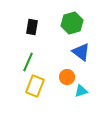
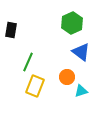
green hexagon: rotated 10 degrees counterclockwise
black rectangle: moved 21 px left, 3 px down
